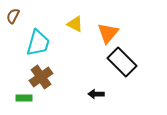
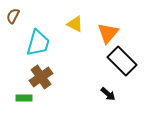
black rectangle: moved 1 px up
black arrow: moved 12 px right; rotated 140 degrees counterclockwise
